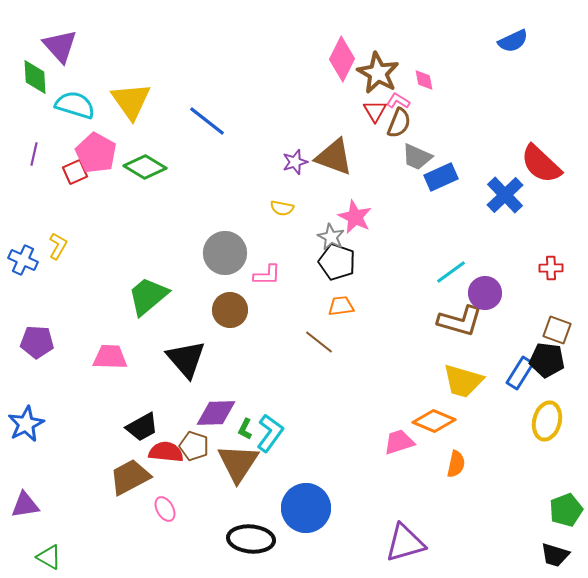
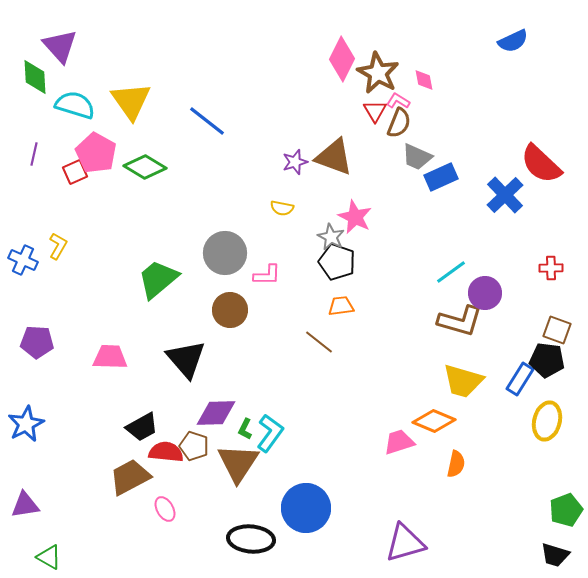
green trapezoid at (148, 296): moved 10 px right, 17 px up
blue rectangle at (520, 373): moved 6 px down
